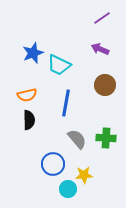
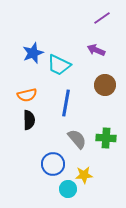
purple arrow: moved 4 px left, 1 px down
